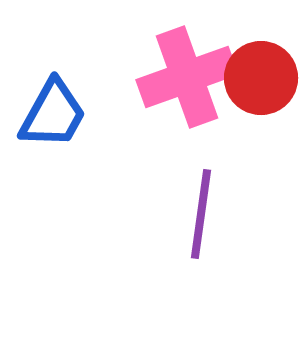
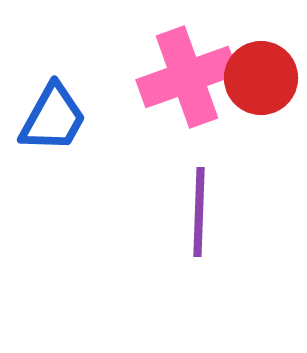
blue trapezoid: moved 4 px down
purple line: moved 2 px left, 2 px up; rotated 6 degrees counterclockwise
